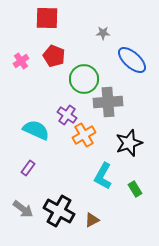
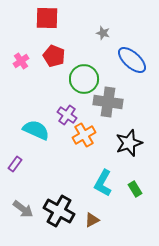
gray star: rotated 16 degrees clockwise
gray cross: rotated 12 degrees clockwise
purple rectangle: moved 13 px left, 4 px up
cyan L-shape: moved 7 px down
